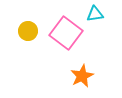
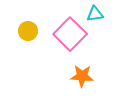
pink square: moved 4 px right, 1 px down; rotated 8 degrees clockwise
orange star: rotated 30 degrees clockwise
